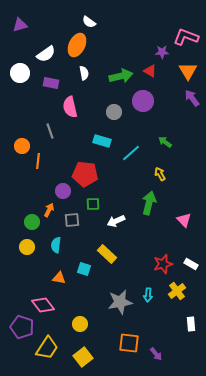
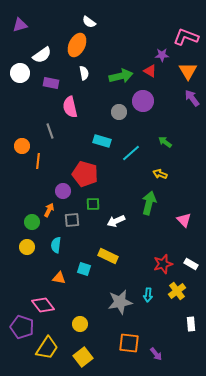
purple star at (162, 52): moved 3 px down
white semicircle at (46, 54): moved 4 px left, 1 px down
gray circle at (114, 112): moved 5 px right
red pentagon at (85, 174): rotated 10 degrees clockwise
yellow arrow at (160, 174): rotated 40 degrees counterclockwise
yellow rectangle at (107, 254): moved 1 px right, 2 px down; rotated 18 degrees counterclockwise
